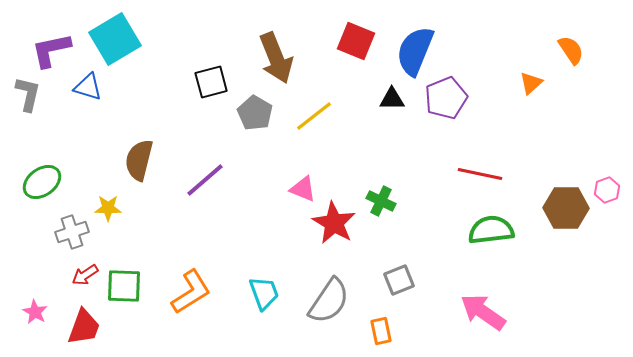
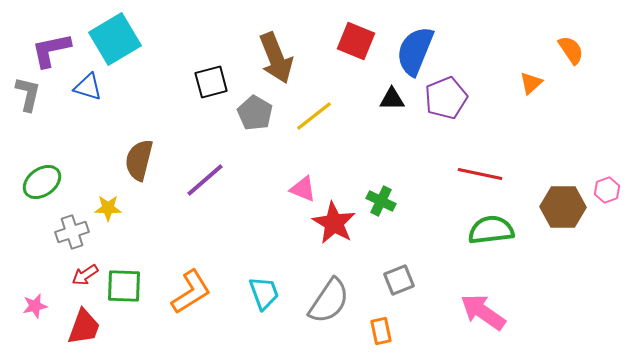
brown hexagon: moved 3 px left, 1 px up
pink star: moved 6 px up; rotated 30 degrees clockwise
